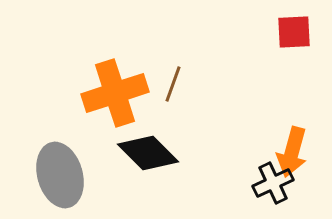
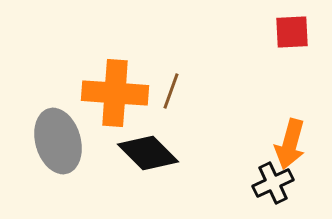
red square: moved 2 px left
brown line: moved 2 px left, 7 px down
orange cross: rotated 22 degrees clockwise
orange arrow: moved 2 px left, 8 px up
gray ellipse: moved 2 px left, 34 px up
